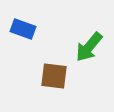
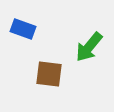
brown square: moved 5 px left, 2 px up
